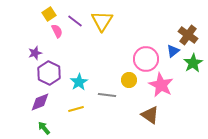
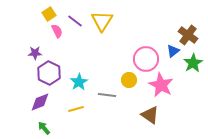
purple star: rotated 16 degrees clockwise
